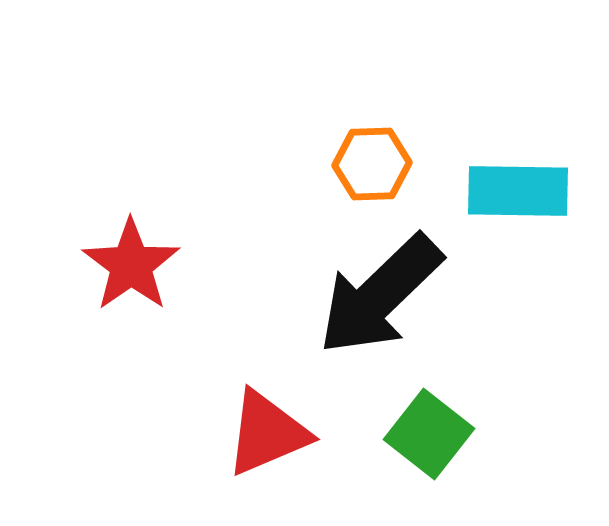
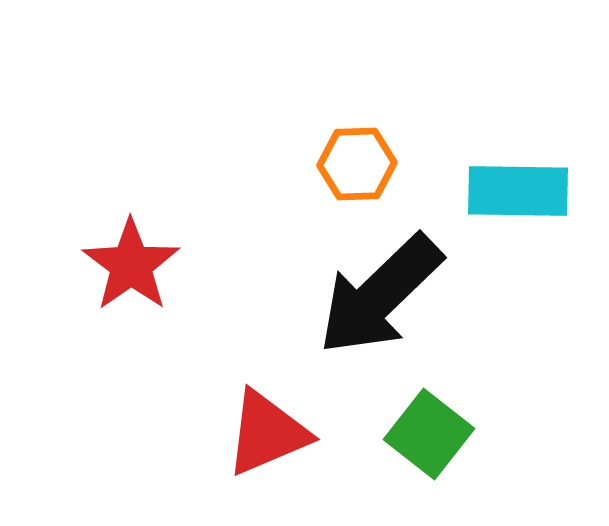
orange hexagon: moved 15 px left
